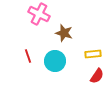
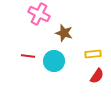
red line: rotated 64 degrees counterclockwise
cyan circle: moved 1 px left
